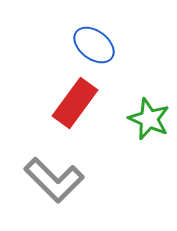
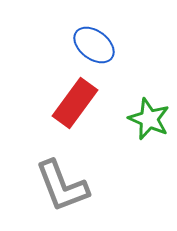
gray L-shape: moved 8 px right, 6 px down; rotated 24 degrees clockwise
